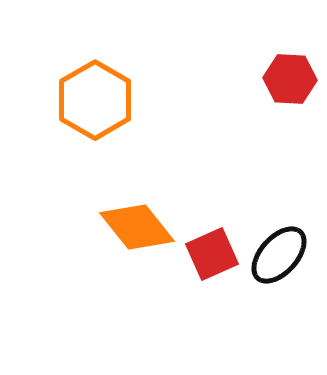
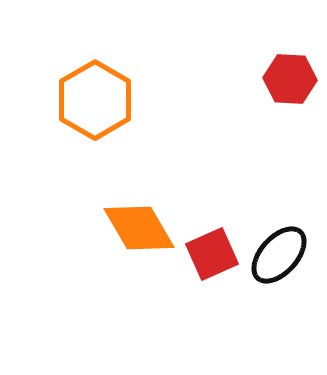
orange diamond: moved 2 px right, 1 px down; rotated 8 degrees clockwise
